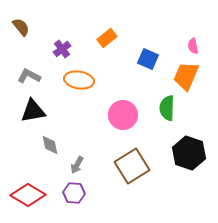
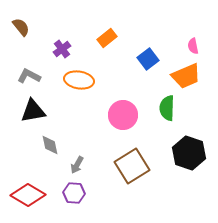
blue square: rotated 30 degrees clockwise
orange trapezoid: rotated 136 degrees counterclockwise
